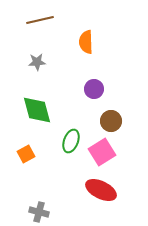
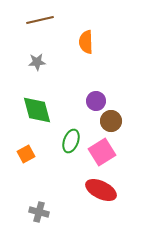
purple circle: moved 2 px right, 12 px down
